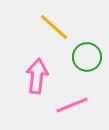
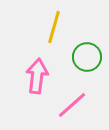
yellow line: rotated 64 degrees clockwise
pink line: rotated 20 degrees counterclockwise
